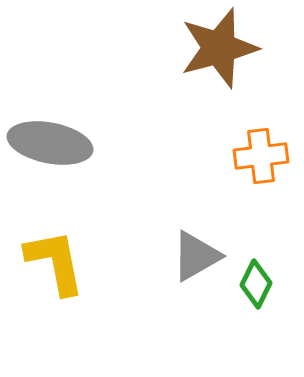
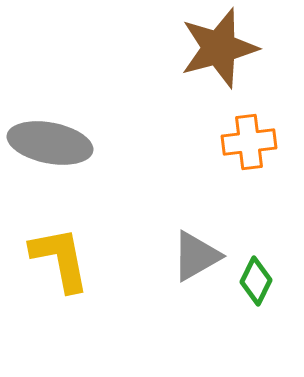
orange cross: moved 12 px left, 14 px up
yellow L-shape: moved 5 px right, 3 px up
green diamond: moved 3 px up
